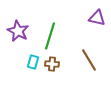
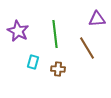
purple triangle: moved 1 px down; rotated 18 degrees counterclockwise
green line: moved 5 px right, 2 px up; rotated 24 degrees counterclockwise
brown line: moved 2 px left, 12 px up
brown cross: moved 6 px right, 5 px down
